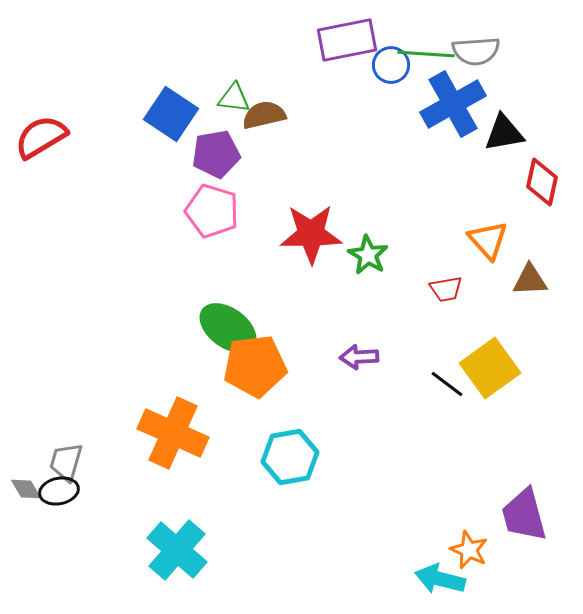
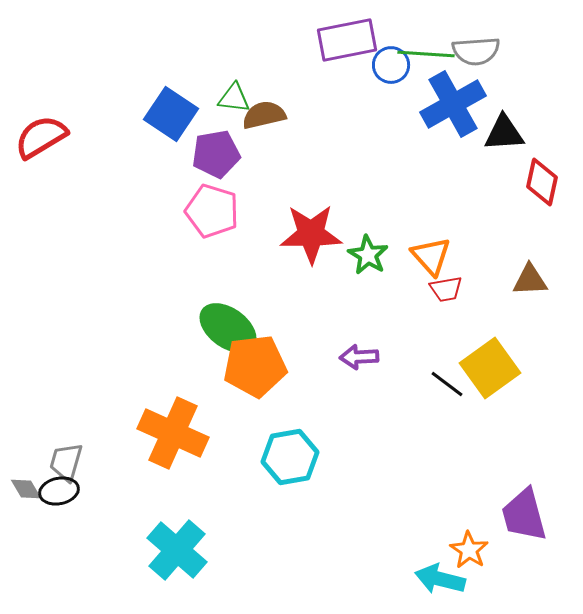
black triangle: rotated 6 degrees clockwise
orange triangle: moved 57 px left, 16 px down
orange star: rotated 9 degrees clockwise
